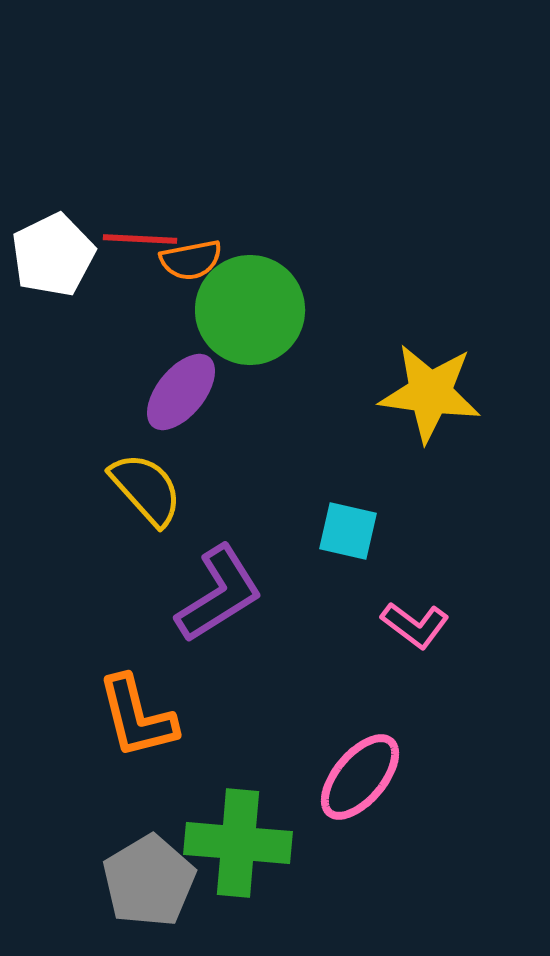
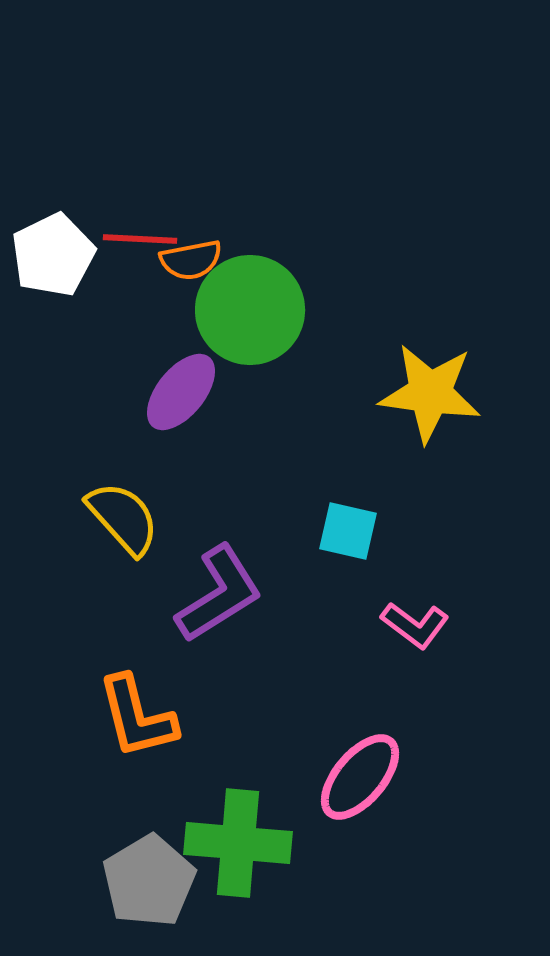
yellow semicircle: moved 23 px left, 29 px down
